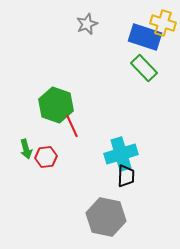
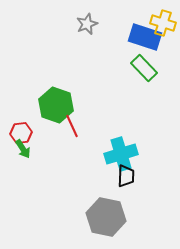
green arrow: moved 3 px left; rotated 18 degrees counterclockwise
red hexagon: moved 25 px left, 24 px up
